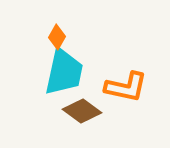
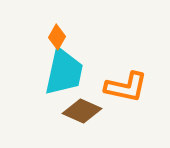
brown diamond: rotated 12 degrees counterclockwise
